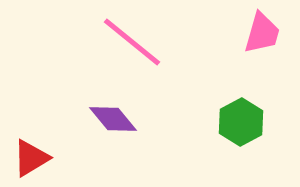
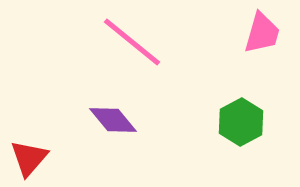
purple diamond: moved 1 px down
red triangle: moved 2 px left; rotated 18 degrees counterclockwise
